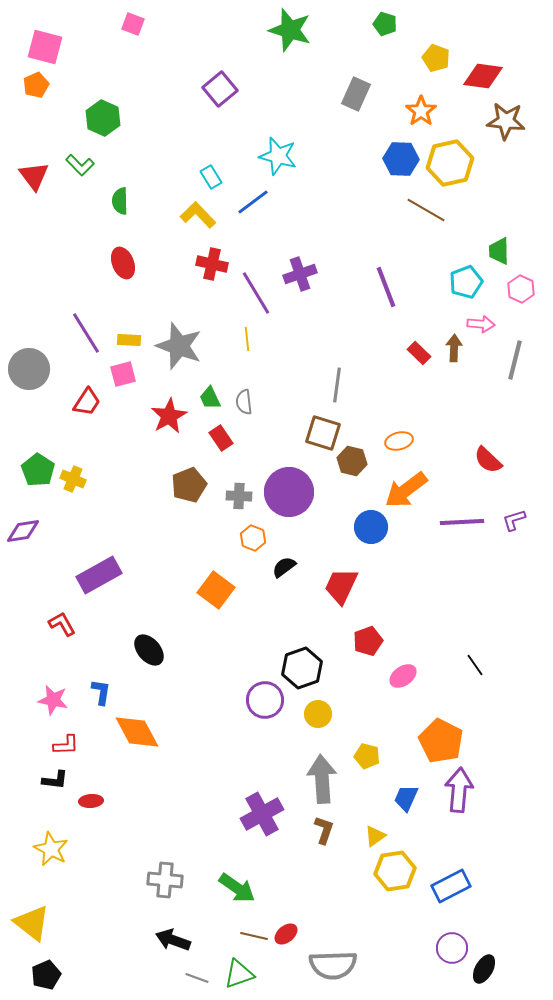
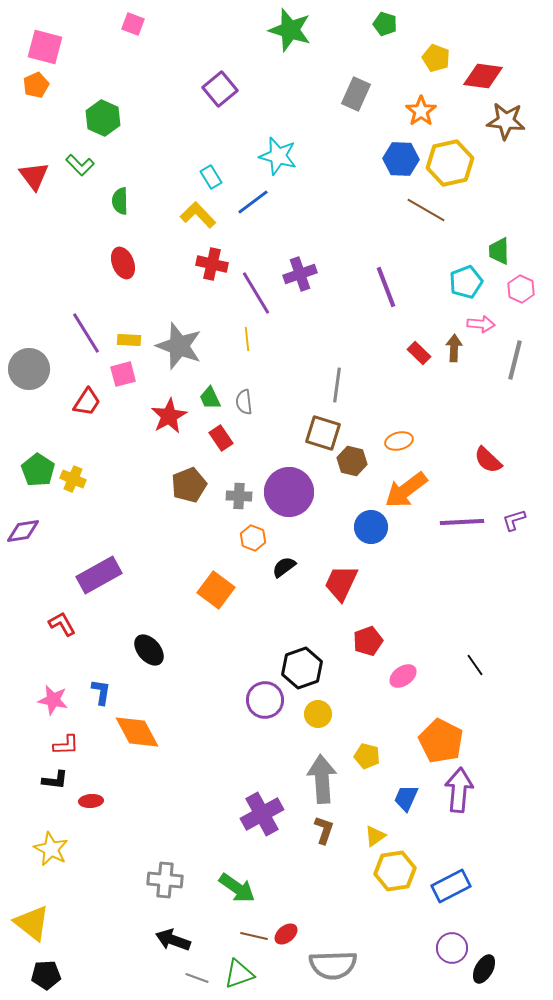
red trapezoid at (341, 586): moved 3 px up
black pentagon at (46, 975): rotated 20 degrees clockwise
